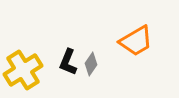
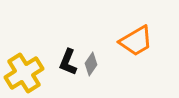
yellow cross: moved 1 px right, 3 px down
